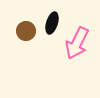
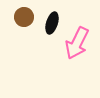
brown circle: moved 2 px left, 14 px up
